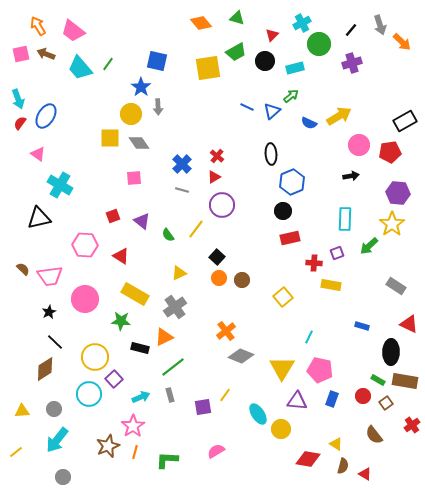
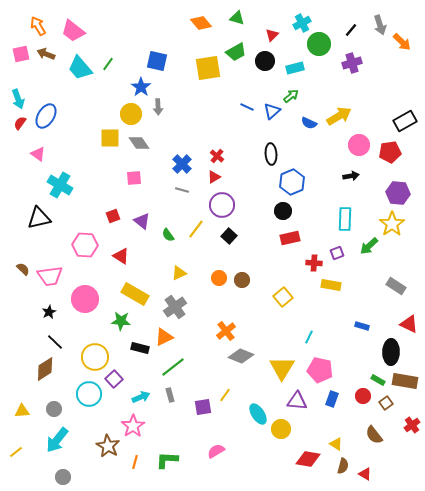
black square at (217, 257): moved 12 px right, 21 px up
brown star at (108, 446): rotated 20 degrees counterclockwise
orange line at (135, 452): moved 10 px down
